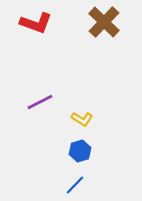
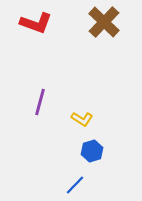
purple line: rotated 48 degrees counterclockwise
blue hexagon: moved 12 px right
